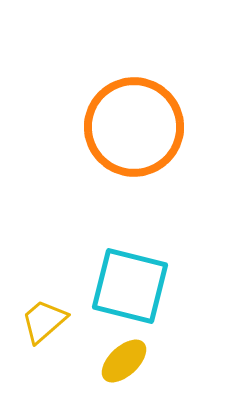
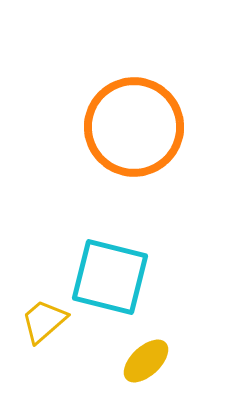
cyan square: moved 20 px left, 9 px up
yellow ellipse: moved 22 px right
